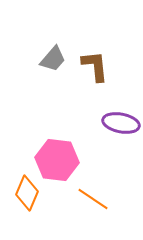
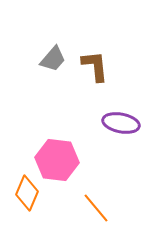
orange line: moved 3 px right, 9 px down; rotated 16 degrees clockwise
